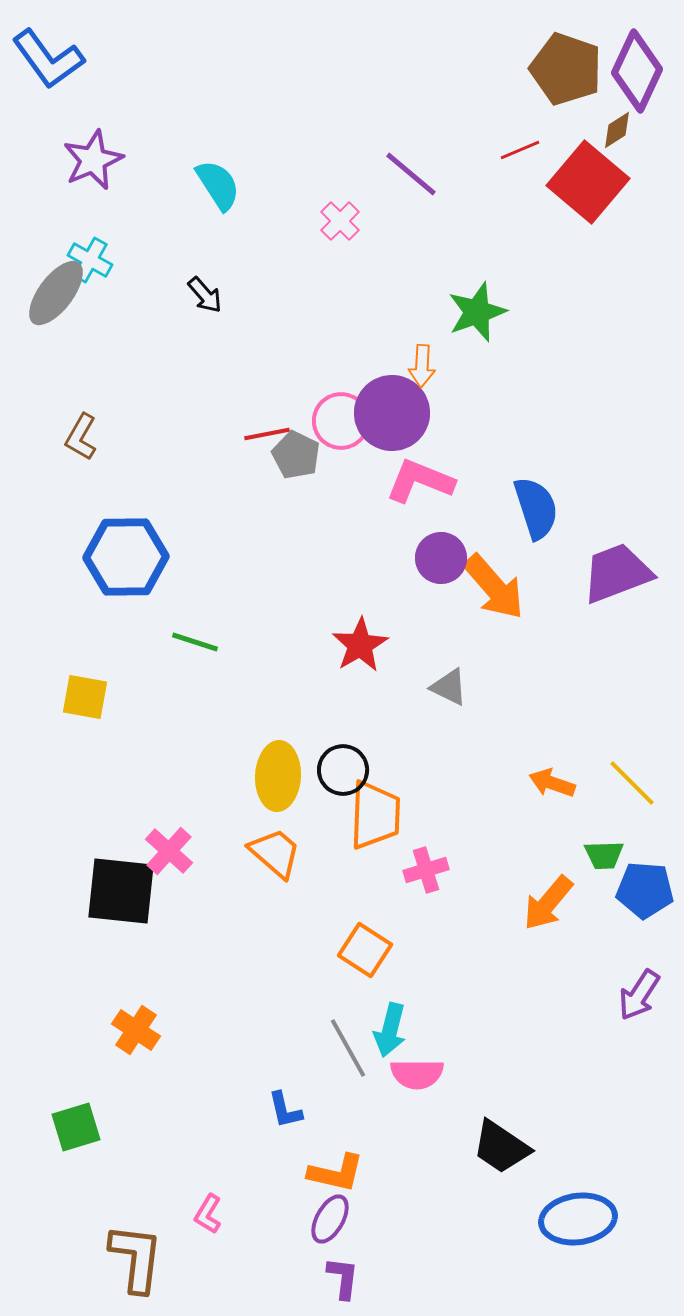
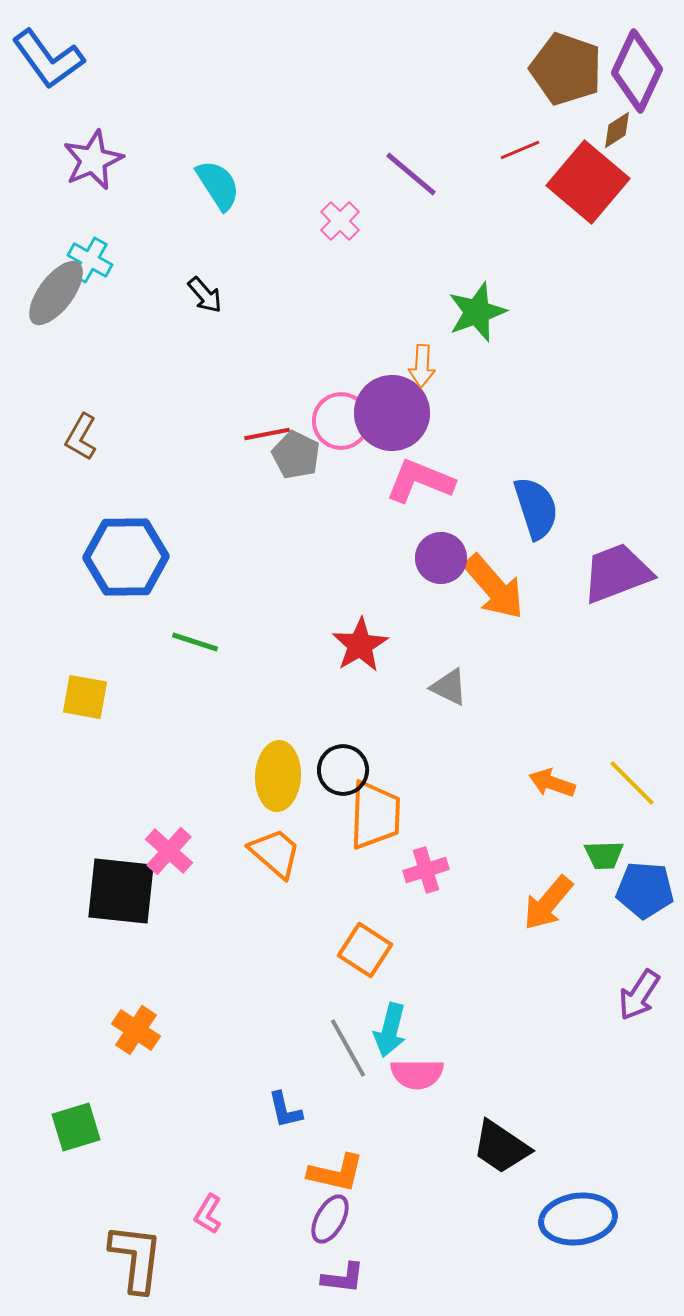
purple L-shape at (343, 1278): rotated 90 degrees clockwise
